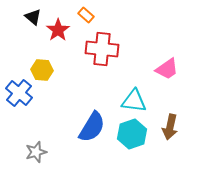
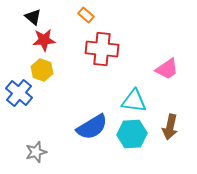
red star: moved 14 px left, 10 px down; rotated 30 degrees clockwise
yellow hexagon: rotated 15 degrees clockwise
blue semicircle: rotated 28 degrees clockwise
cyan hexagon: rotated 16 degrees clockwise
